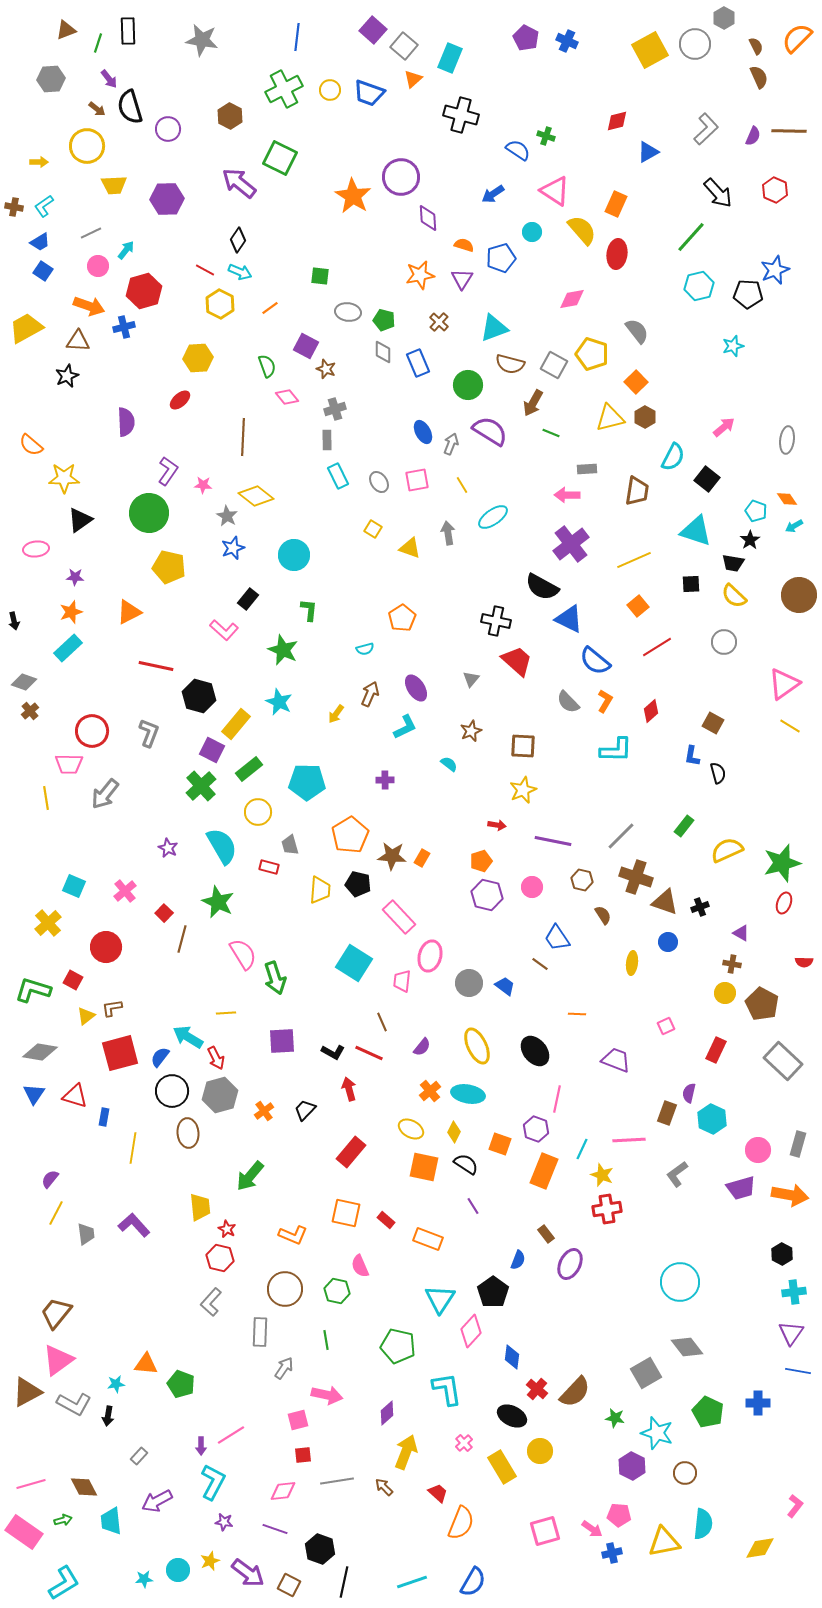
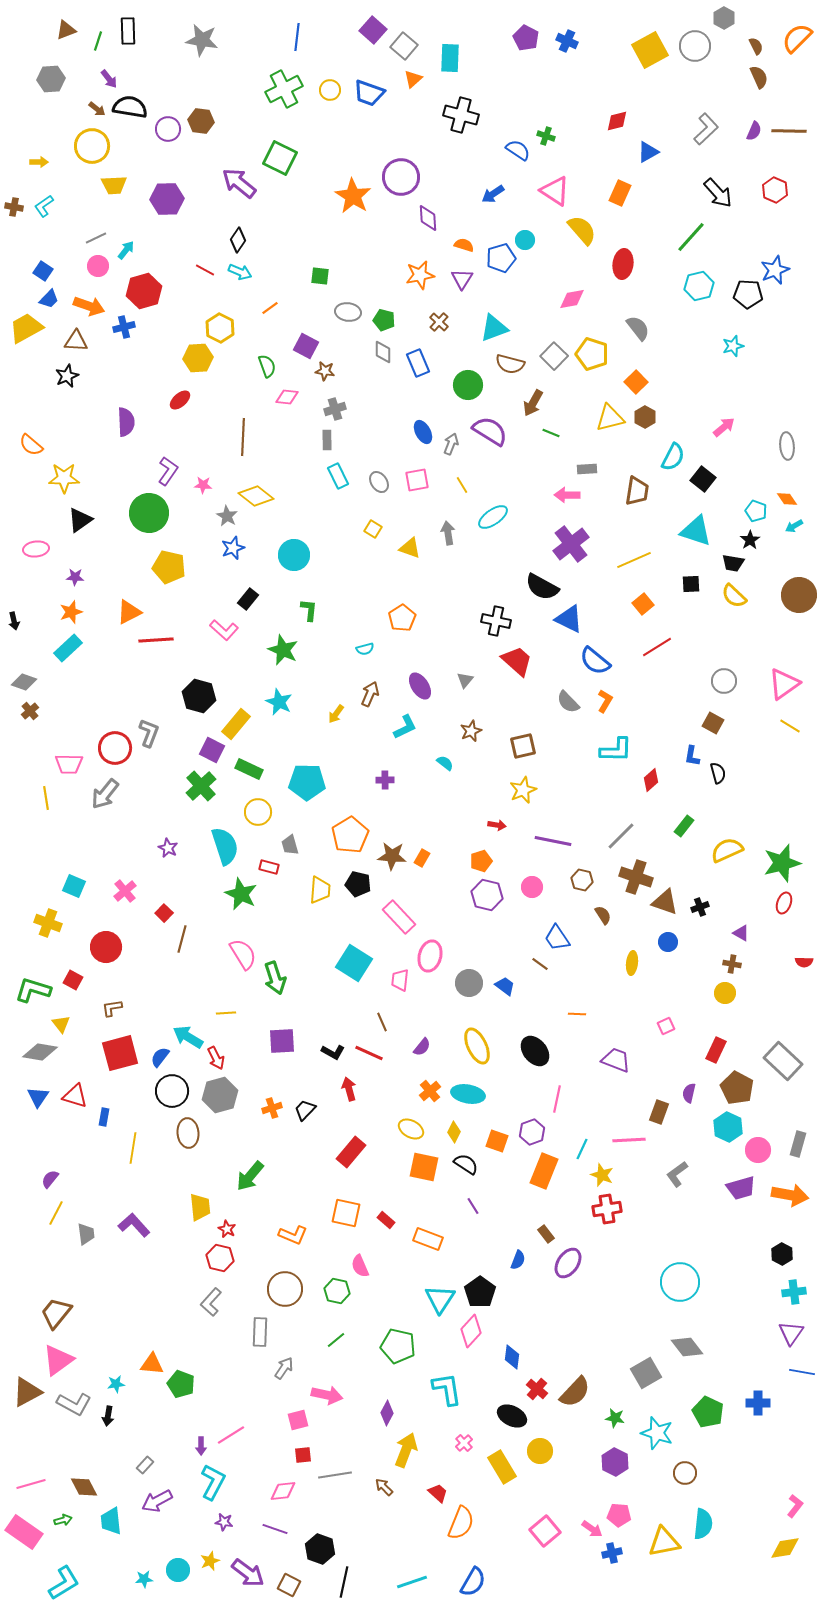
green line at (98, 43): moved 2 px up
gray circle at (695, 44): moved 2 px down
cyan rectangle at (450, 58): rotated 20 degrees counterclockwise
black semicircle at (130, 107): rotated 116 degrees clockwise
brown hexagon at (230, 116): moved 29 px left, 5 px down; rotated 20 degrees counterclockwise
purple semicircle at (753, 136): moved 1 px right, 5 px up
yellow circle at (87, 146): moved 5 px right
orange rectangle at (616, 204): moved 4 px right, 11 px up
cyan circle at (532, 232): moved 7 px left, 8 px down
gray line at (91, 233): moved 5 px right, 5 px down
blue trapezoid at (40, 242): moved 9 px right, 57 px down; rotated 15 degrees counterclockwise
red ellipse at (617, 254): moved 6 px right, 10 px down
yellow hexagon at (220, 304): moved 24 px down
gray semicircle at (637, 331): moved 1 px right, 3 px up
brown triangle at (78, 341): moved 2 px left
gray square at (554, 365): moved 9 px up; rotated 16 degrees clockwise
brown star at (326, 369): moved 1 px left, 2 px down; rotated 12 degrees counterclockwise
pink diamond at (287, 397): rotated 45 degrees counterclockwise
gray ellipse at (787, 440): moved 6 px down; rotated 12 degrees counterclockwise
black square at (707, 479): moved 4 px left
orange square at (638, 606): moved 5 px right, 2 px up
gray circle at (724, 642): moved 39 px down
red line at (156, 666): moved 26 px up; rotated 16 degrees counterclockwise
gray triangle at (471, 679): moved 6 px left, 1 px down
purple ellipse at (416, 688): moved 4 px right, 2 px up
red diamond at (651, 711): moved 69 px down
red circle at (92, 731): moved 23 px right, 17 px down
brown square at (523, 746): rotated 16 degrees counterclockwise
cyan semicircle at (449, 764): moved 4 px left, 1 px up
green rectangle at (249, 769): rotated 64 degrees clockwise
cyan semicircle at (222, 846): moved 3 px right; rotated 12 degrees clockwise
green star at (218, 902): moved 23 px right, 8 px up
yellow cross at (48, 923): rotated 28 degrees counterclockwise
pink trapezoid at (402, 981): moved 2 px left, 1 px up
brown pentagon at (762, 1004): moved 25 px left, 84 px down
yellow triangle at (86, 1016): moved 25 px left, 8 px down; rotated 30 degrees counterclockwise
blue triangle at (34, 1094): moved 4 px right, 3 px down
orange cross at (264, 1111): moved 8 px right, 3 px up; rotated 18 degrees clockwise
brown rectangle at (667, 1113): moved 8 px left, 1 px up
cyan hexagon at (712, 1119): moved 16 px right, 8 px down
purple hexagon at (536, 1129): moved 4 px left, 3 px down; rotated 20 degrees clockwise
orange square at (500, 1144): moved 3 px left, 3 px up
purple ellipse at (570, 1264): moved 2 px left, 1 px up; rotated 8 degrees clockwise
black pentagon at (493, 1292): moved 13 px left
green line at (326, 1340): moved 10 px right; rotated 60 degrees clockwise
orange triangle at (146, 1364): moved 6 px right
blue line at (798, 1371): moved 4 px right, 1 px down
purple diamond at (387, 1413): rotated 20 degrees counterclockwise
yellow arrow at (406, 1452): moved 2 px up
gray rectangle at (139, 1456): moved 6 px right, 9 px down
purple hexagon at (632, 1466): moved 17 px left, 4 px up
gray line at (337, 1481): moved 2 px left, 6 px up
pink square at (545, 1531): rotated 24 degrees counterclockwise
yellow diamond at (760, 1548): moved 25 px right
